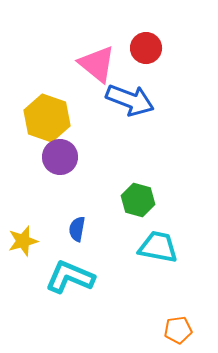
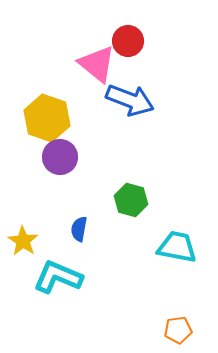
red circle: moved 18 px left, 7 px up
green hexagon: moved 7 px left
blue semicircle: moved 2 px right
yellow star: rotated 24 degrees counterclockwise
cyan trapezoid: moved 19 px right
cyan L-shape: moved 12 px left
